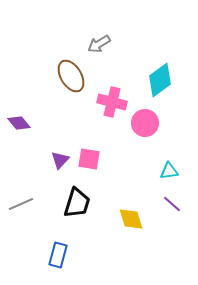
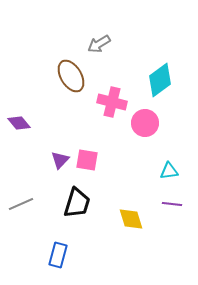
pink square: moved 2 px left, 1 px down
purple line: rotated 36 degrees counterclockwise
